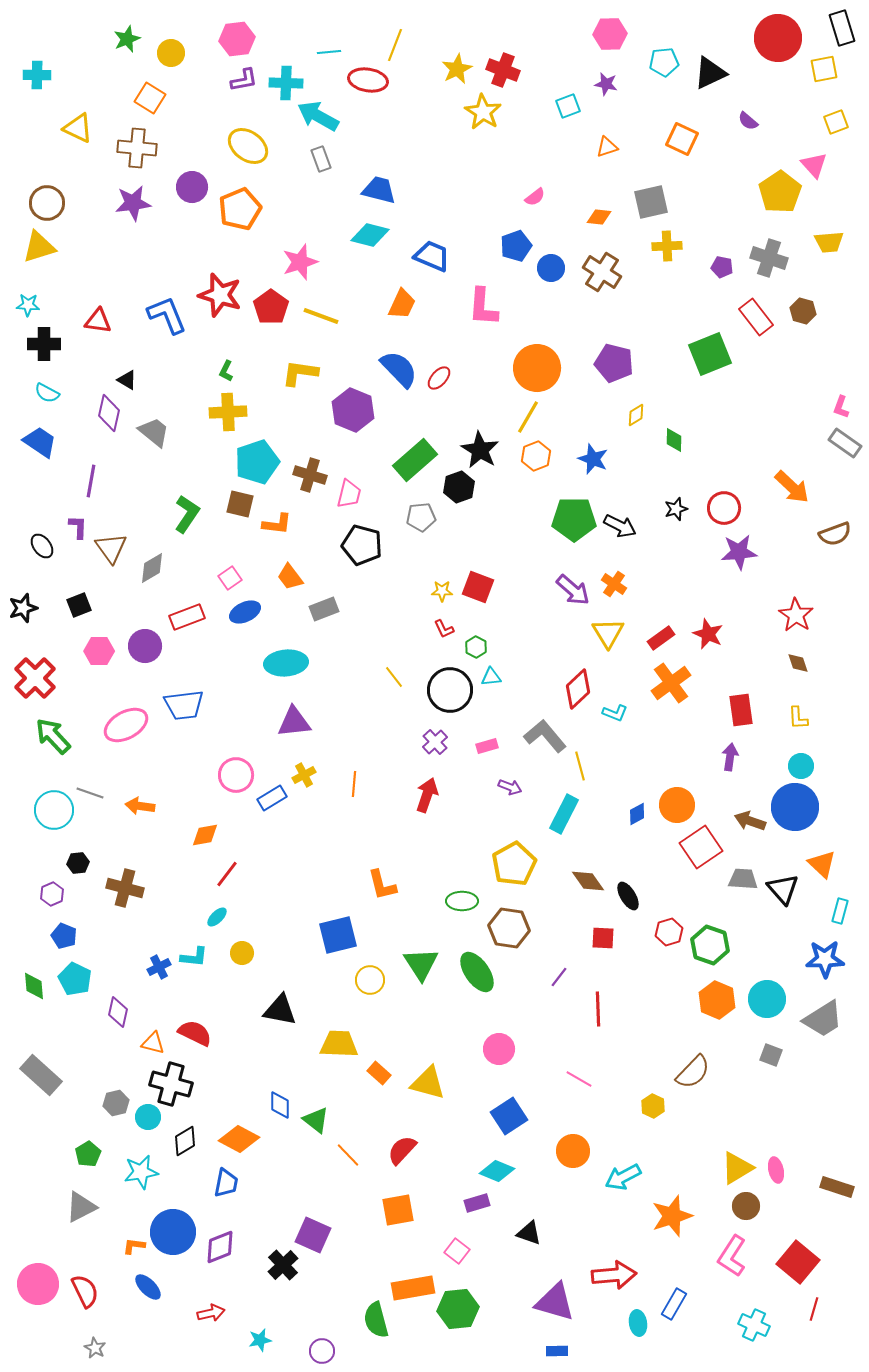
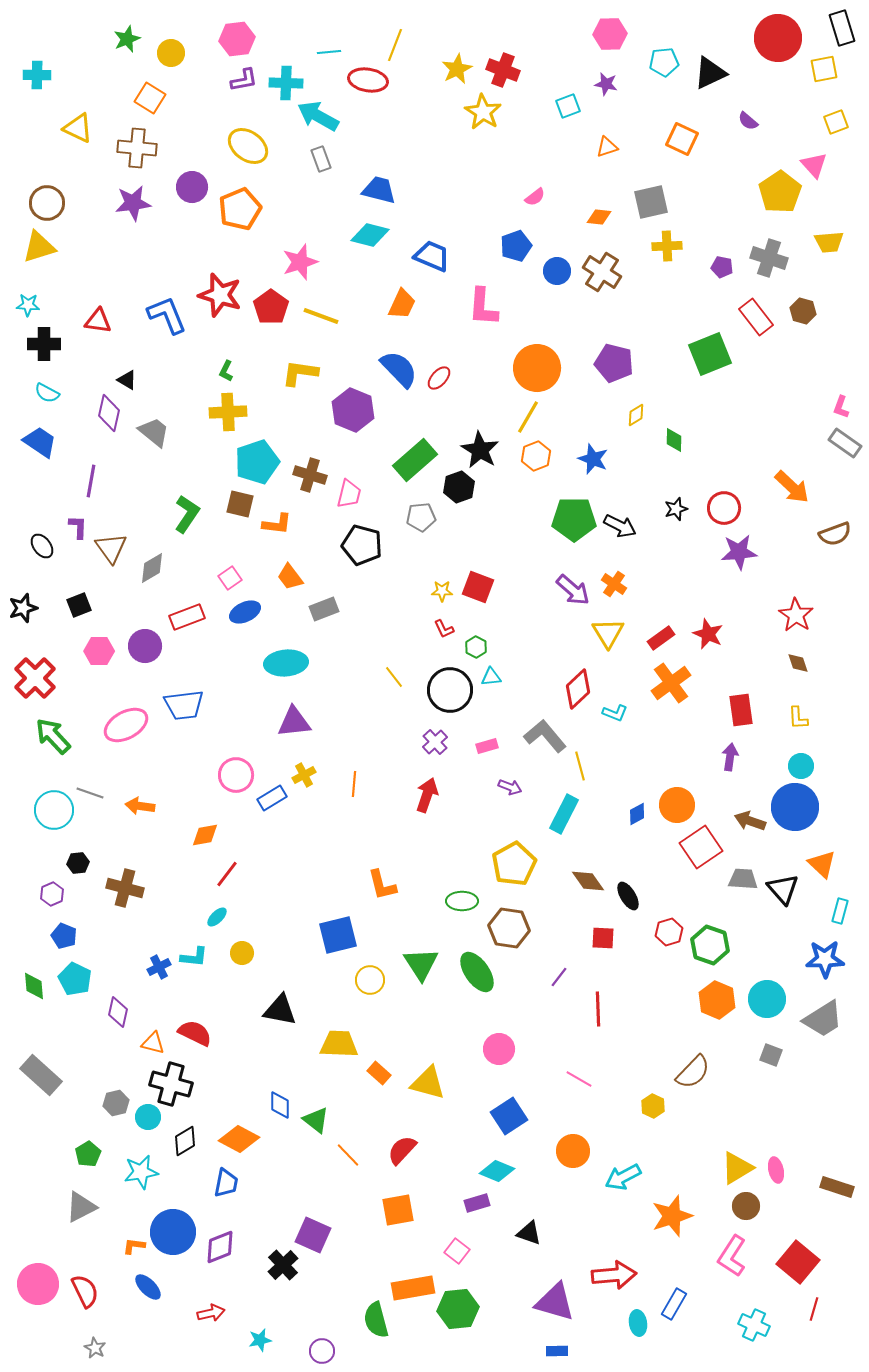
blue circle at (551, 268): moved 6 px right, 3 px down
